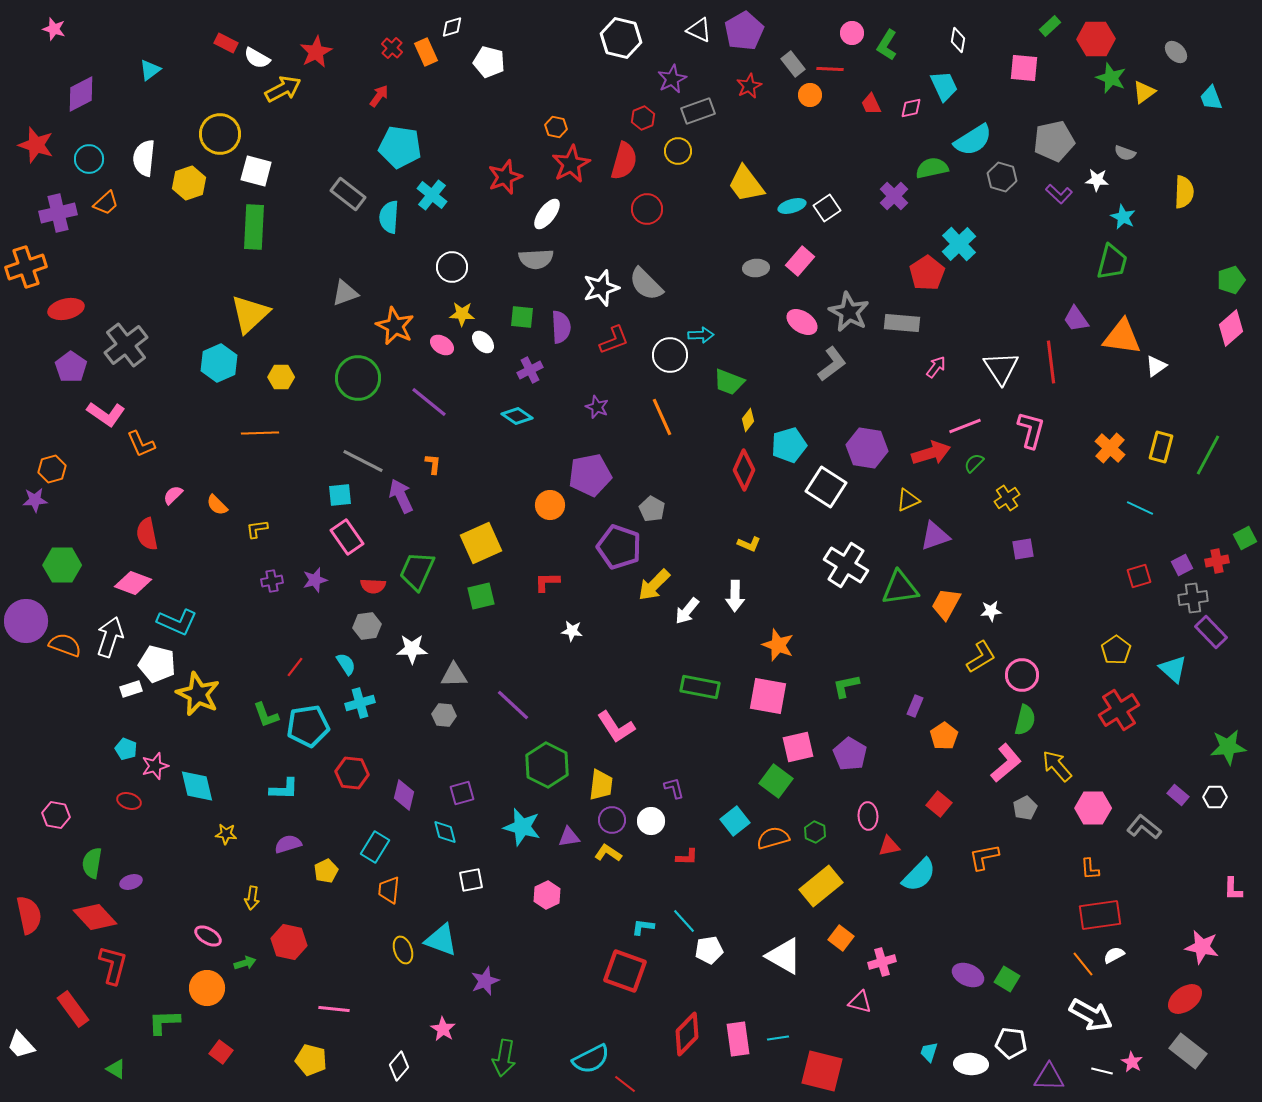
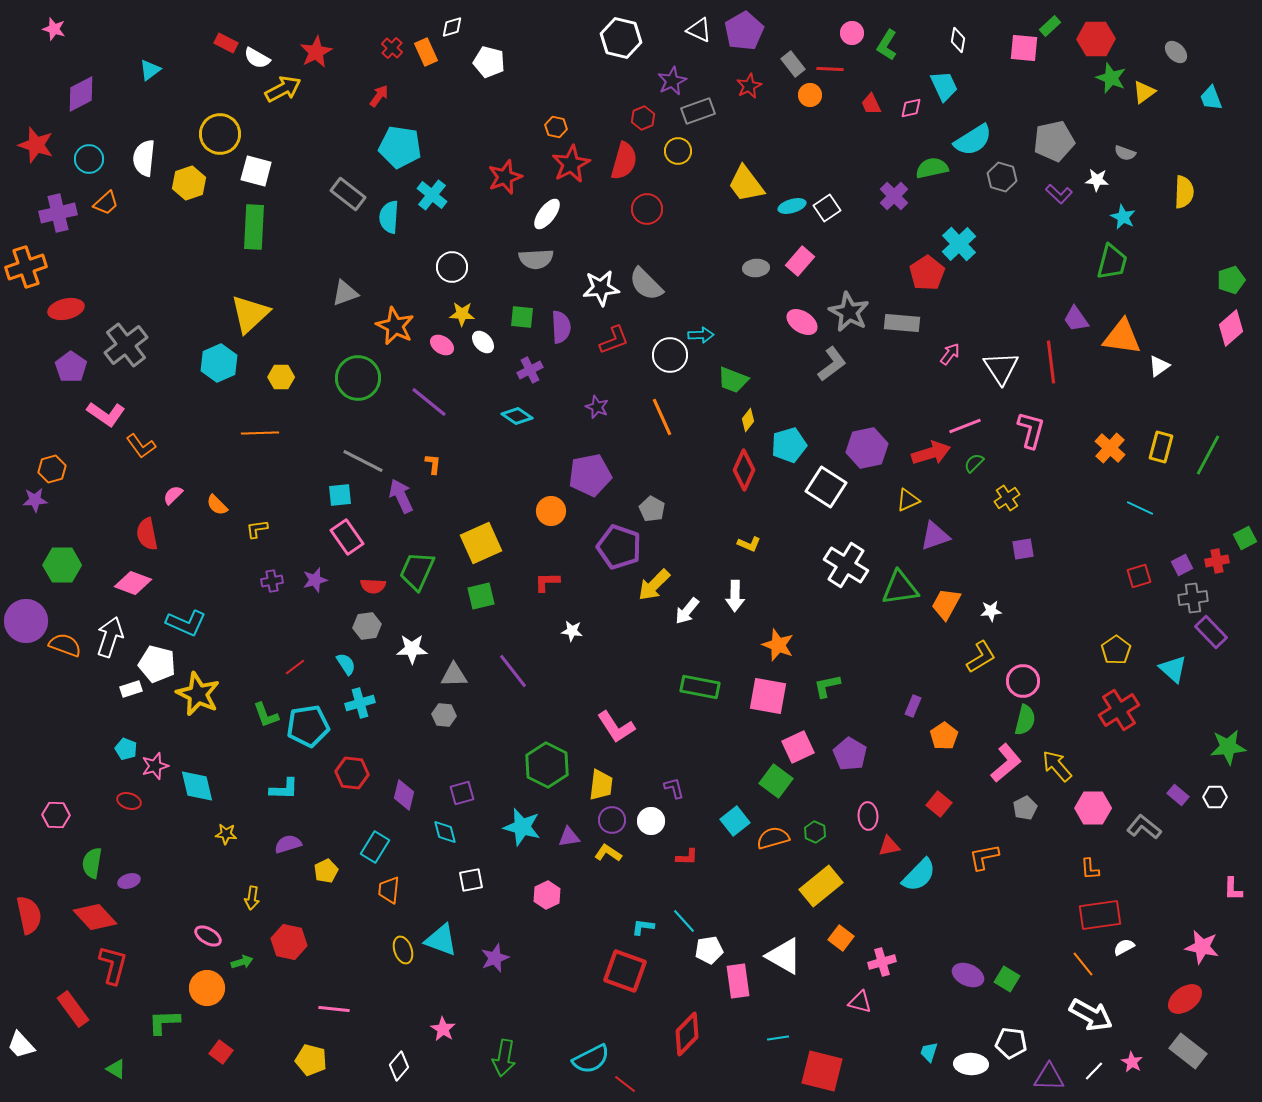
pink square at (1024, 68): moved 20 px up
purple star at (672, 79): moved 2 px down
white star at (601, 288): rotated 12 degrees clockwise
white triangle at (1156, 366): moved 3 px right
pink arrow at (936, 367): moved 14 px right, 13 px up
green trapezoid at (729, 382): moved 4 px right, 2 px up
orange L-shape at (141, 444): moved 2 px down; rotated 12 degrees counterclockwise
purple hexagon at (867, 448): rotated 21 degrees counterclockwise
orange circle at (550, 505): moved 1 px right, 6 px down
cyan L-shape at (177, 622): moved 9 px right, 1 px down
red line at (295, 667): rotated 15 degrees clockwise
pink circle at (1022, 675): moved 1 px right, 6 px down
green L-shape at (846, 686): moved 19 px left
purple line at (513, 705): moved 34 px up; rotated 9 degrees clockwise
purple rectangle at (915, 706): moved 2 px left
pink square at (798, 747): rotated 12 degrees counterclockwise
pink hexagon at (56, 815): rotated 8 degrees counterclockwise
purple ellipse at (131, 882): moved 2 px left, 1 px up
white semicircle at (1114, 955): moved 10 px right, 8 px up
green arrow at (245, 963): moved 3 px left, 1 px up
purple star at (485, 981): moved 10 px right, 23 px up
pink rectangle at (738, 1039): moved 58 px up
white line at (1102, 1071): moved 8 px left; rotated 60 degrees counterclockwise
